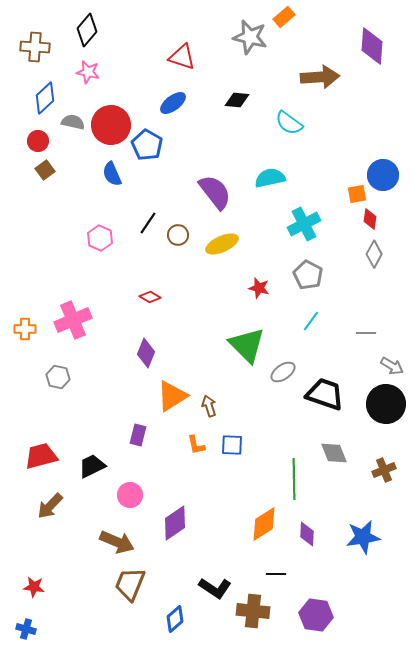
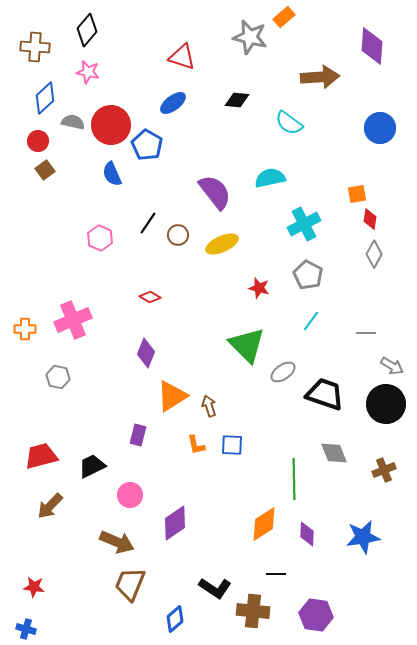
blue circle at (383, 175): moved 3 px left, 47 px up
